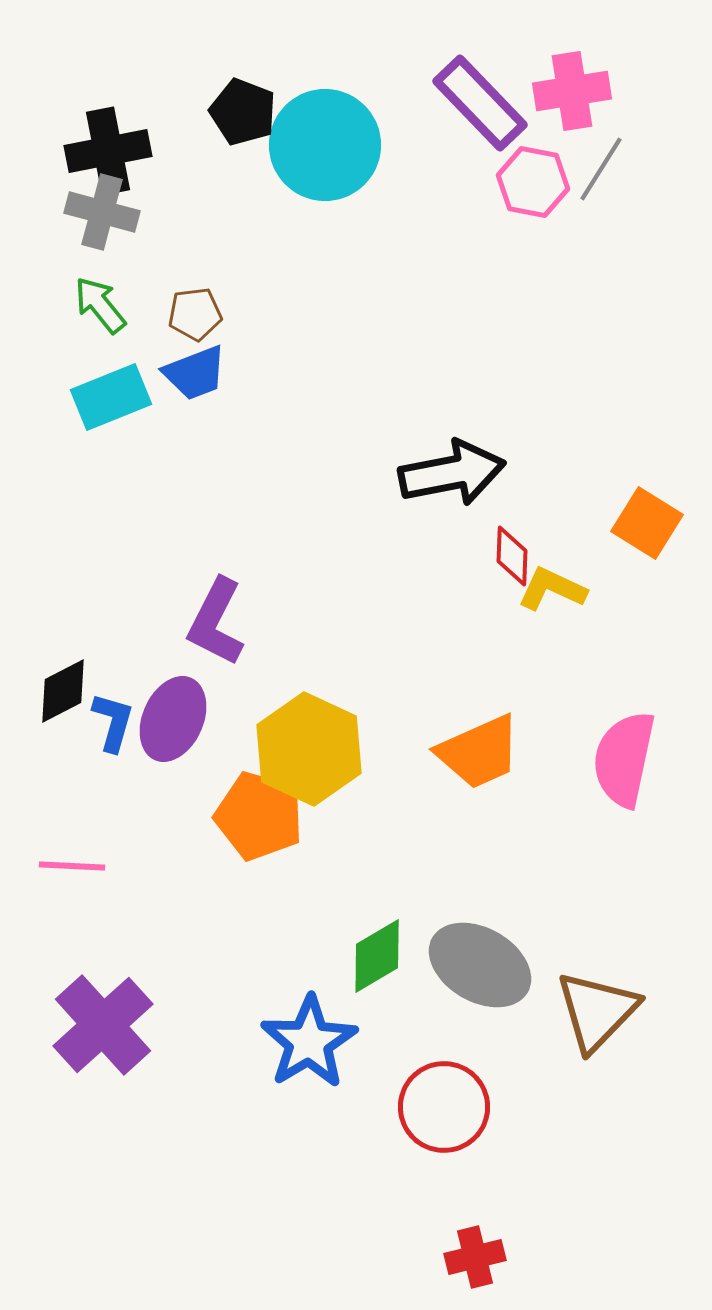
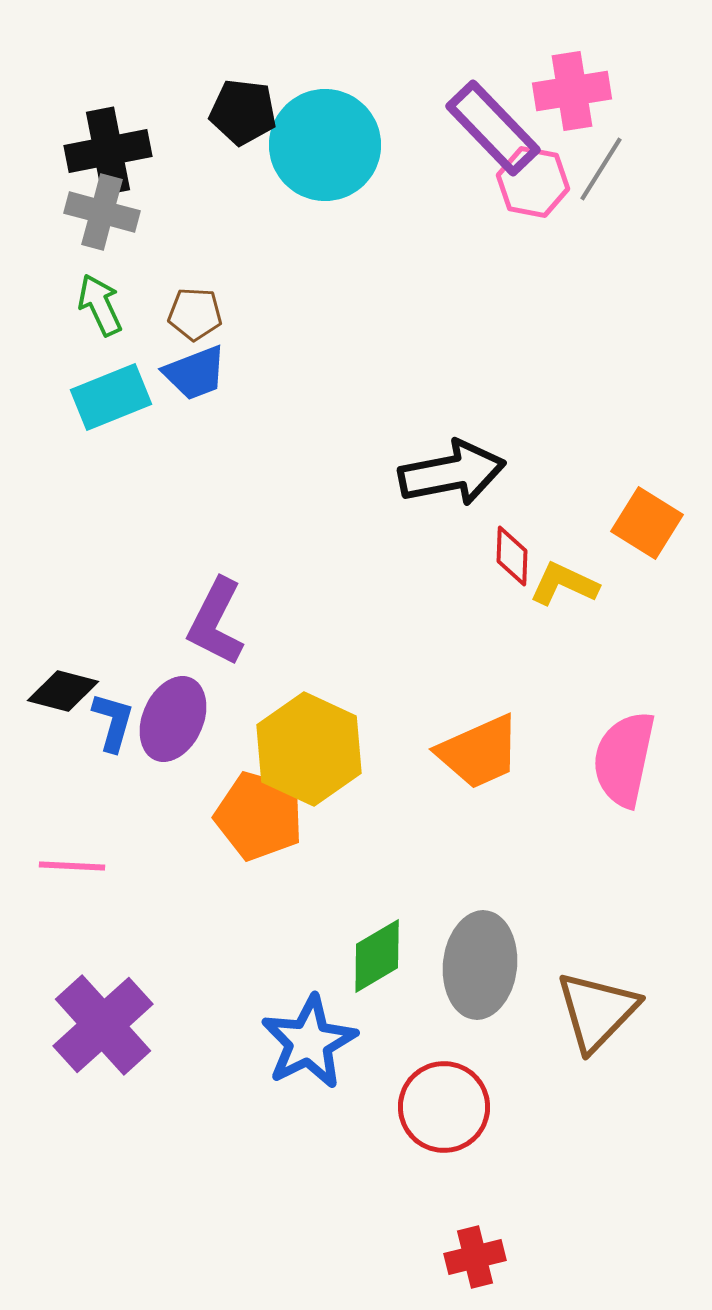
purple rectangle: moved 13 px right, 25 px down
black pentagon: rotated 14 degrees counterclockwise
green arrow: rotated 14 degrees clockwise
brown pentagon: rotated 10 degrees clockwise
yellow L-shape: moved 12 px right, 5 px up
black diamond: rotated 42 degrees clockwise
gray ellipse: rotated 66 degrees clockwise
blue star: rotated 4 degrees clockwise
